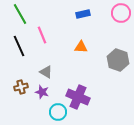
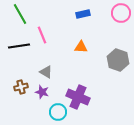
black line: rotated 75 degrees counterclockwise
